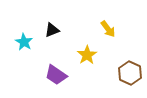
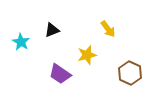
cyan star: moved 3 px left
yellow star: rotated 18 degrees clockwise
purple trapezoid: moved 4 px right, 1 px up
